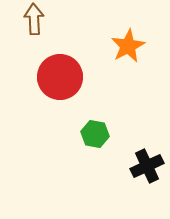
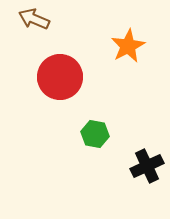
brown arrow: rotated 64 degrees counterclockwise
